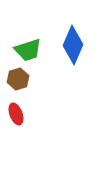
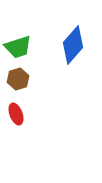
blue diamond: rotated 18 degrees clockwise
green trapezoid: moved 10 px left, 3 px up
